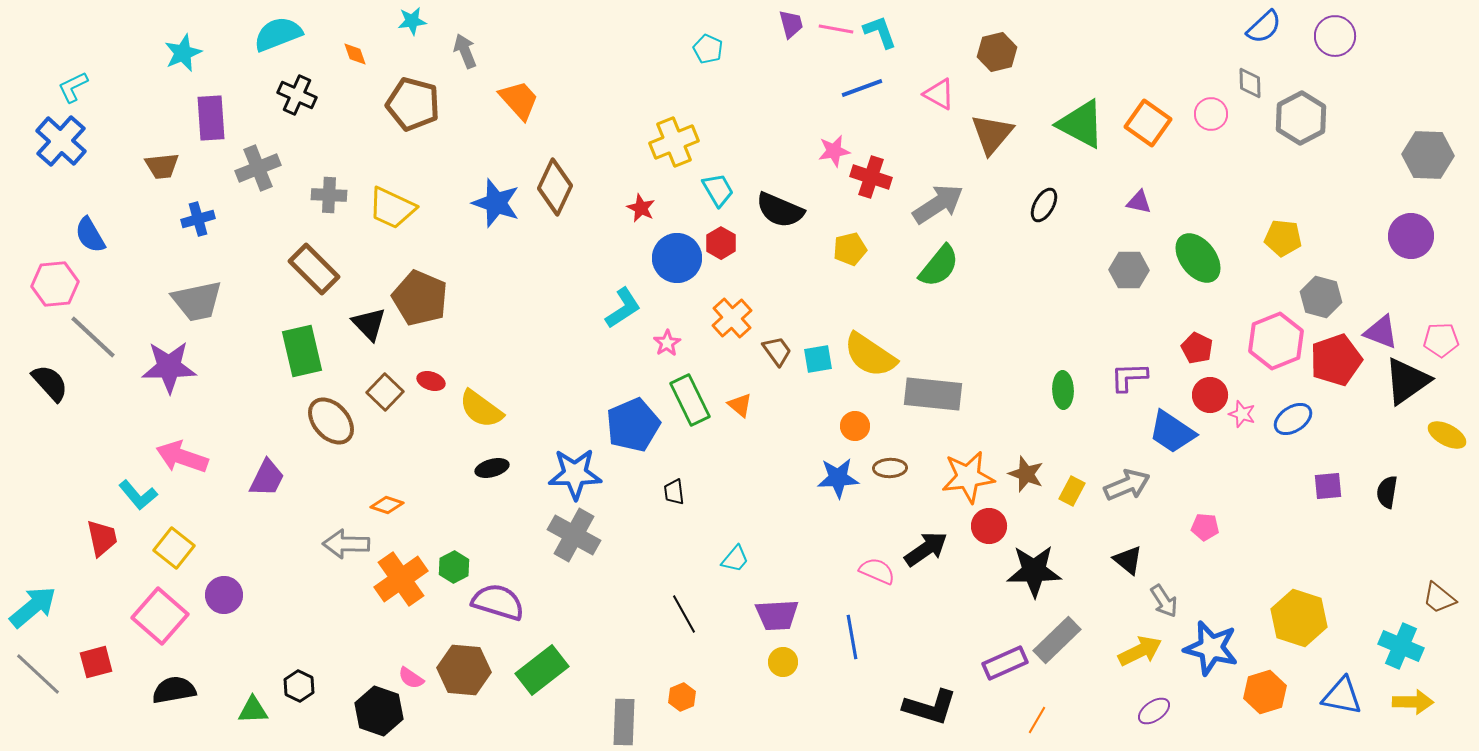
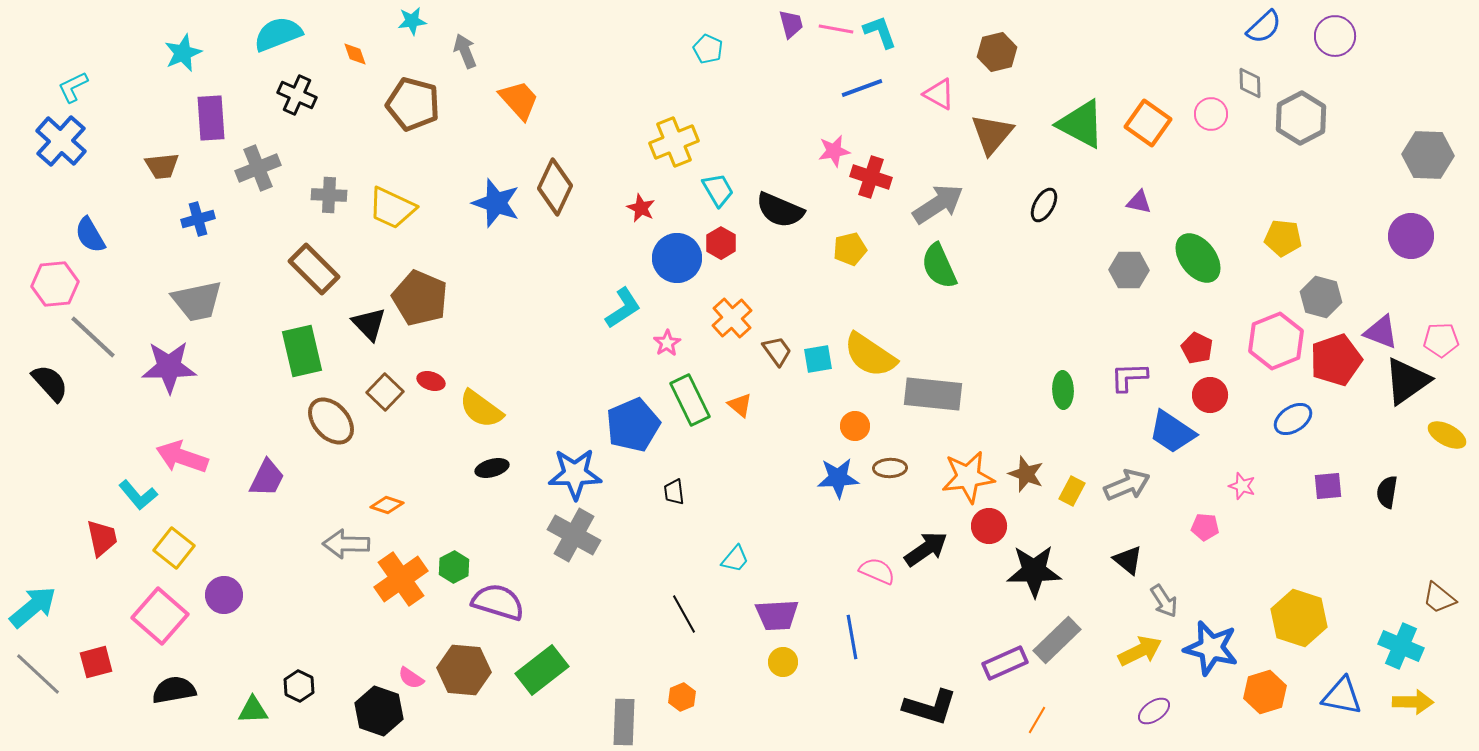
green semicircle at (939, 266): rotated 117 degrees clockwise
pink star at (1242, 414): moved 72 px down
